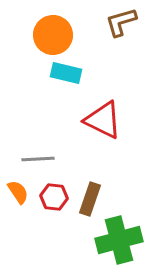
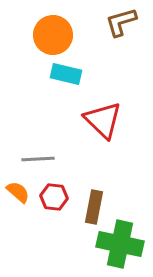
cyan rectangle: moved 1 px down
red triangle: rotated 18 degrees clockwise
orange semicircle: rotated 15 degrees counterclockwise
brown rectangle: moved 4 px right, 8 px down; rotated 8 degrees counterclockwise
green cross: moved 1 px right, 4 px down; rotated 27 degrees clockwise
